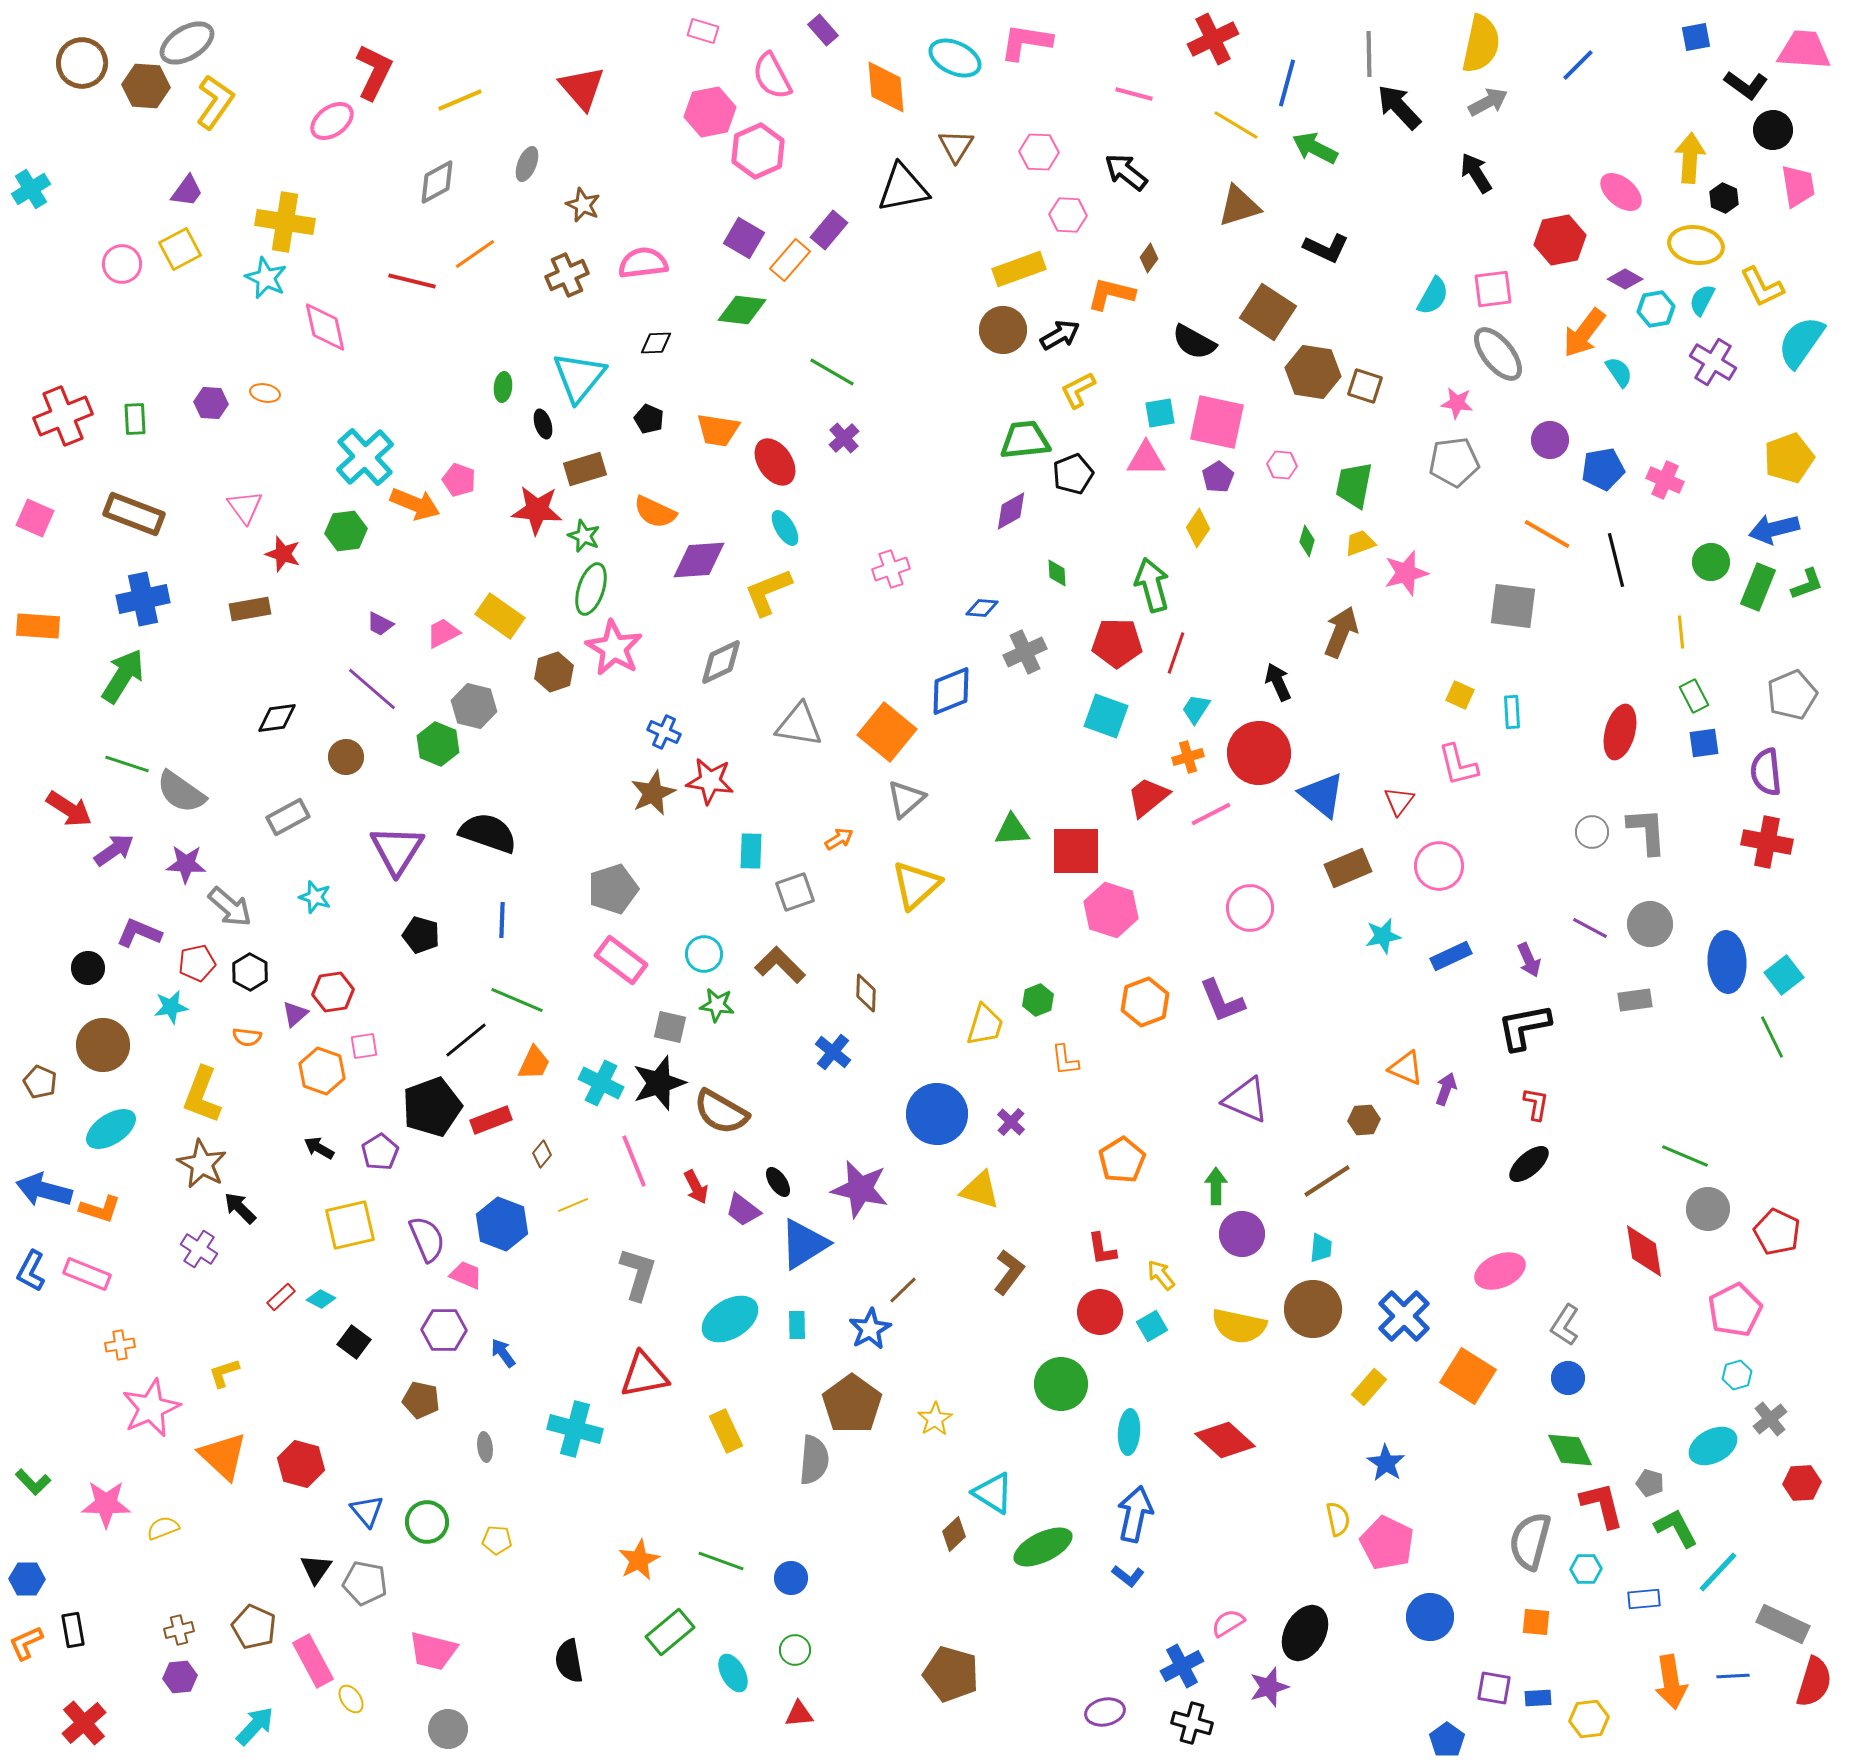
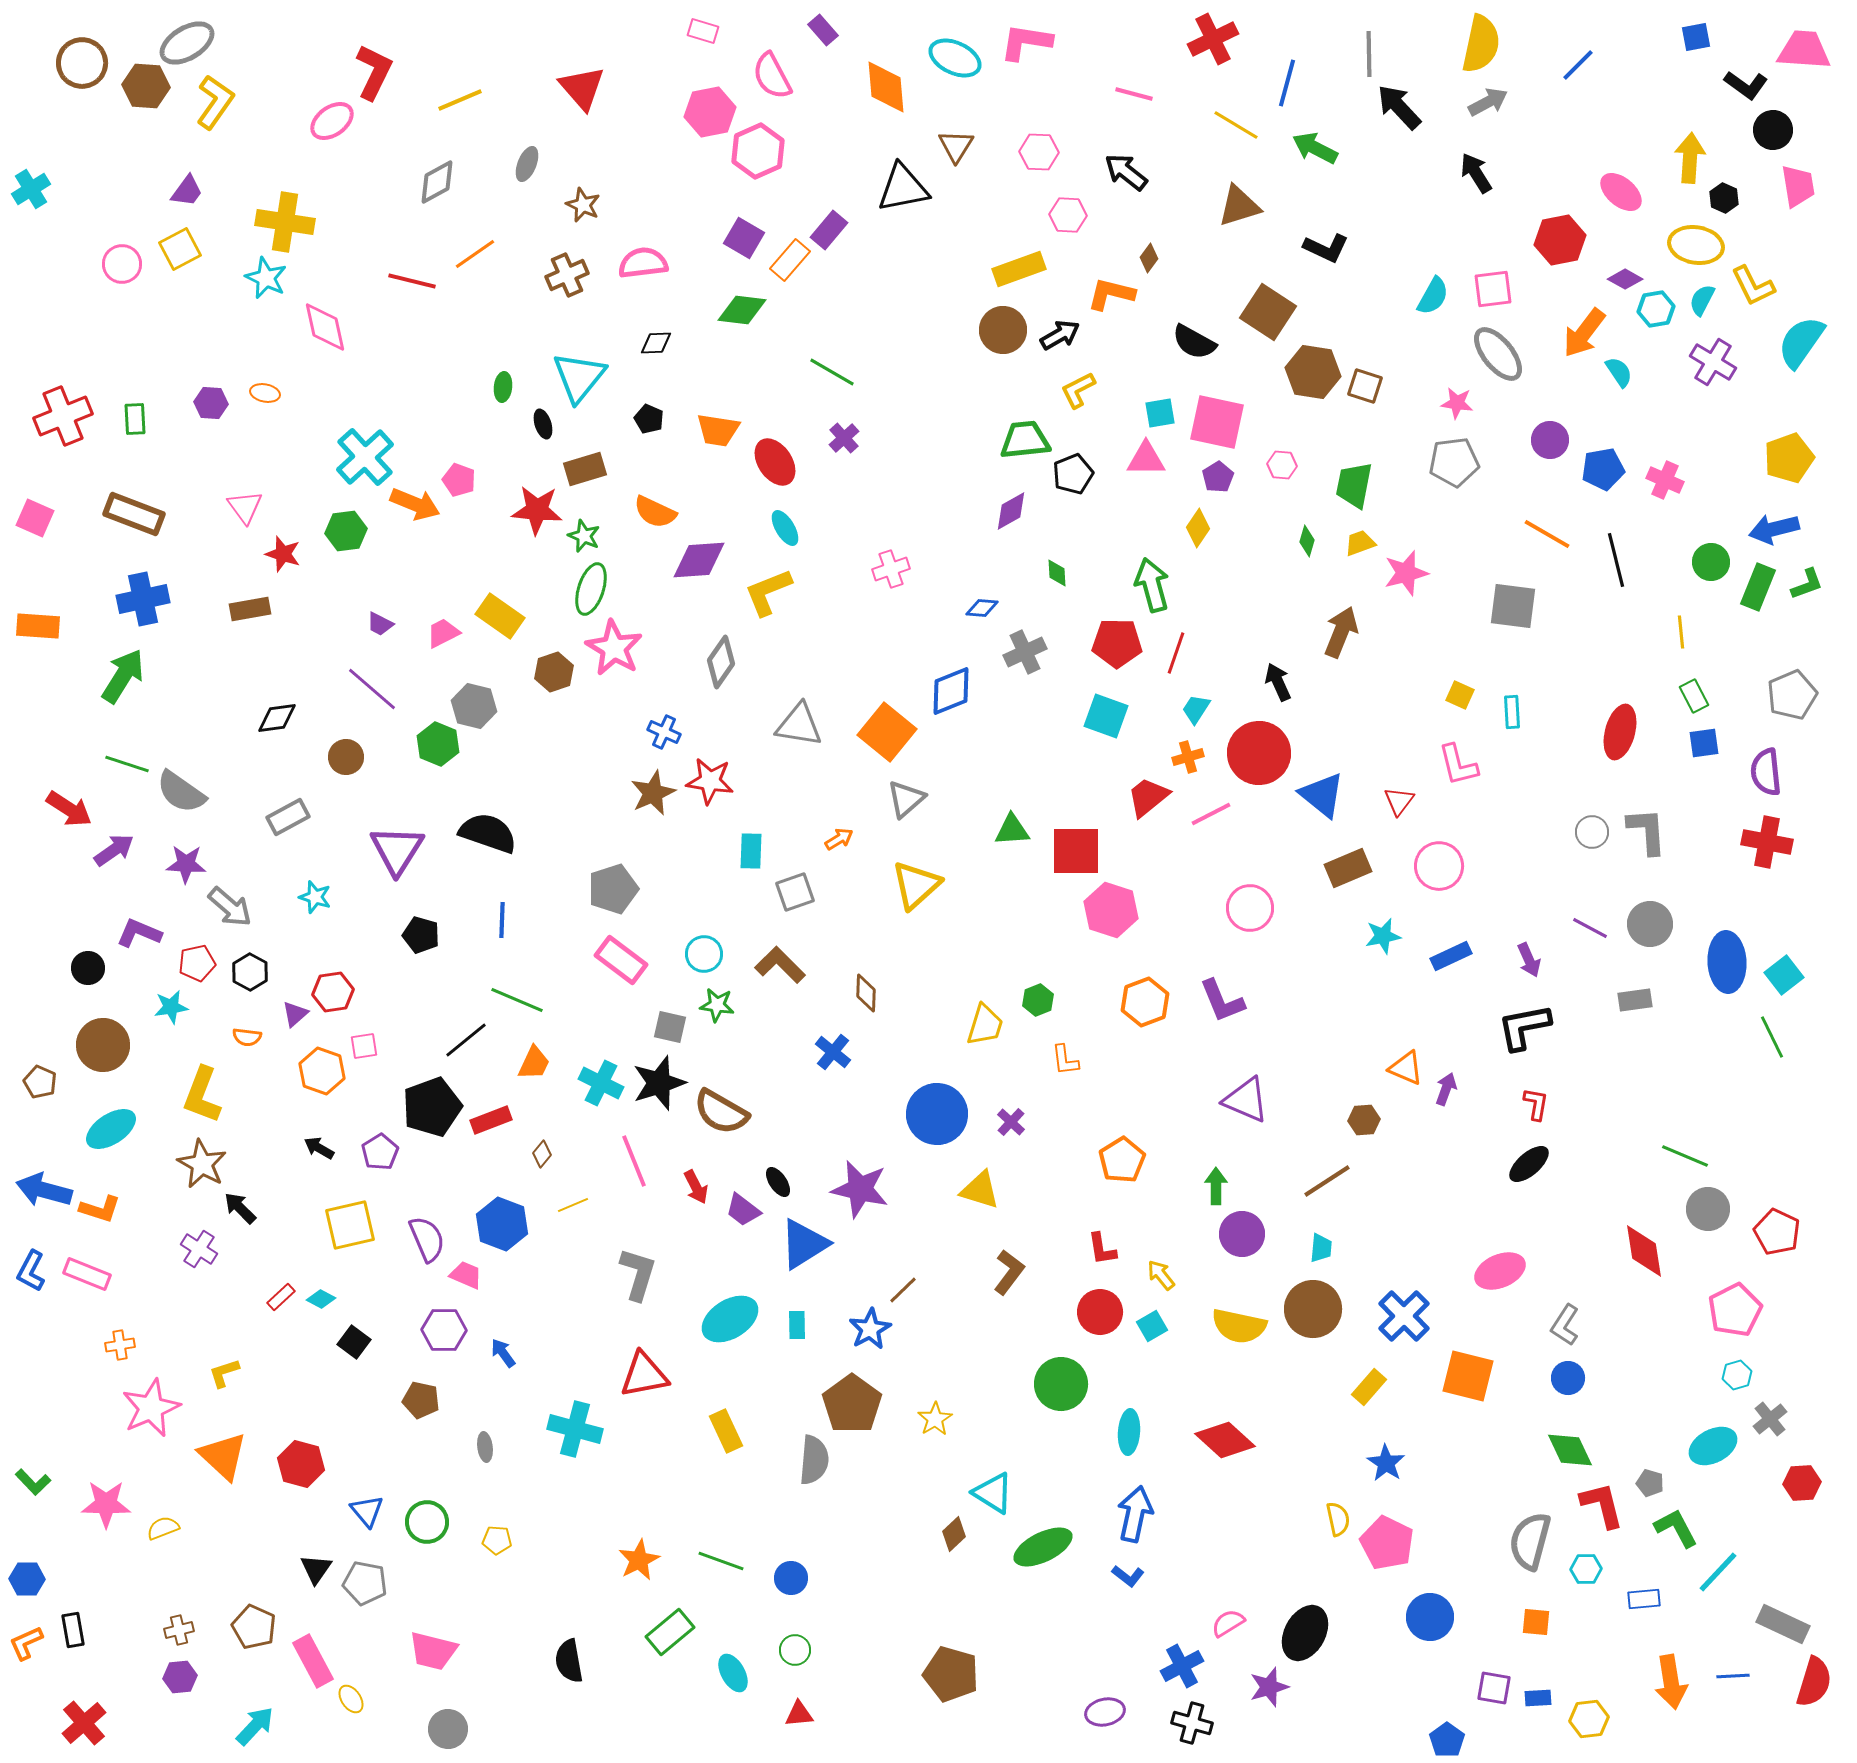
yellow L-shape at (1762, 287): moved 9 px left, 1 px up
gray diamond at (721, 662): rotated 30 degrees counterclockwise
orange square at (1468, 1376): rotated 18 degrees counterclockwise
